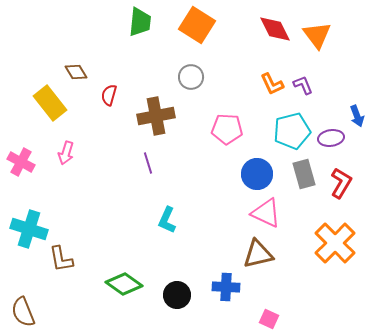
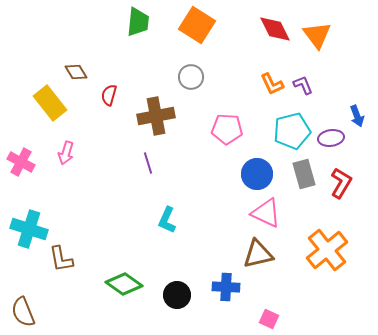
green trapezoid: moved 2 px left
orange cross: moved 8 px left, 7 px down; rotated 6 degrees clockwise
